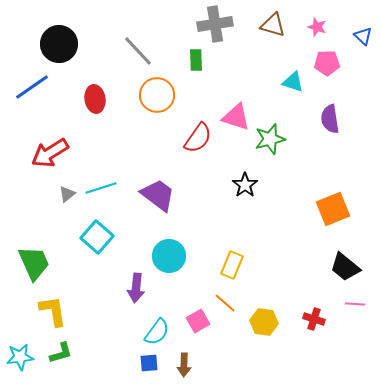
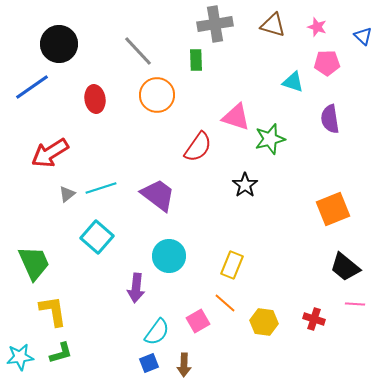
red semicircle: moved 9 px down
blue square: rotated 18 degrees counterclockwise
